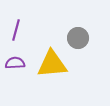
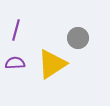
yellow triangle: rotated 28 degrees counterclockwise
